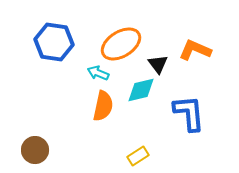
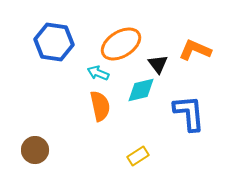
orange semicircle: moved 3 px left; rotated 24 degrees counterclockwise
